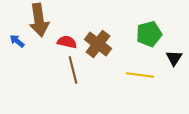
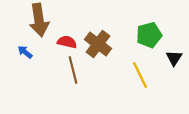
green pentagon: moved 1 px down
blue arrow: moved 8 px right, 11 px down
yellow line: rotated 56 degrees clockwise
